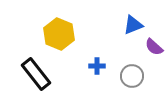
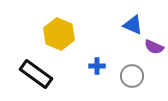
blue triangle: rotated 45 degrees clockwise
purple semicircle: rotated 18 degrees counterclockwise
black rectangle: rotated 16 degrees counterclockwise
